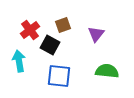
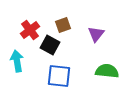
cyan arrow: moved 2 px left
